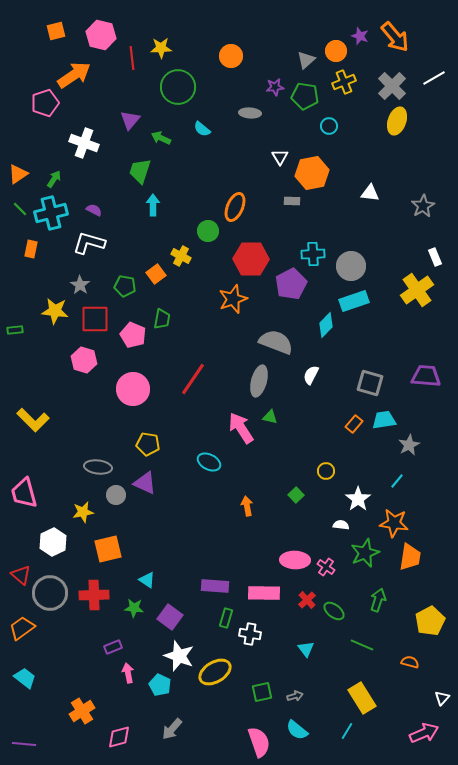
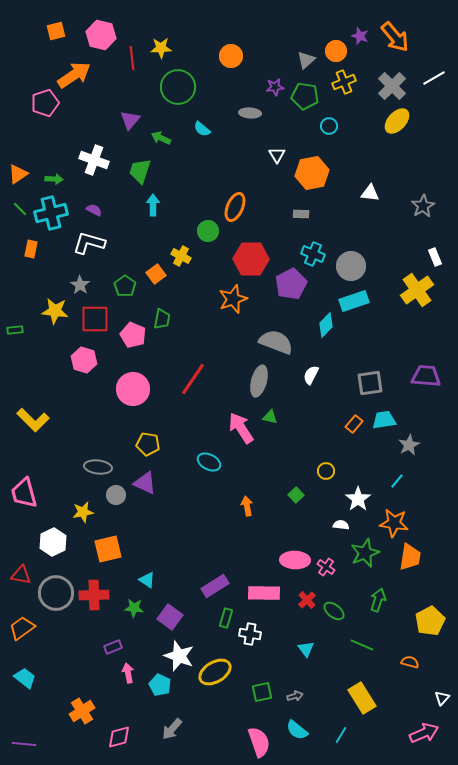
yellow ellipse at (397, 121): rotated 24 degrees clockwise
white cross at (84, 143): moved 10 px right, 17 px down
white triangle at (280, 157): moved 3 px left, 2 px up
green arrow at (54, 179): rotated 60 degrees clockwise
gray rectangle at (292, 201): moved 9 px right, 13 px down
cyan cross at (313, 254): rotated 25 degrees clockwise
green pentagon at (125, 286): rotated 25 degrees clockwise
gray square at (370, 383): rotated 24 degrees counterclockwise
red triangle at (21, 575): rotated 30 degrees counterclockwise
purple rectangle at (215, 586): rotated 36 degrees counterclockwise
gray circle at (50, 593): moved 6 px right
cyan line at (347, 731): moved 6 px left, 4 px down
